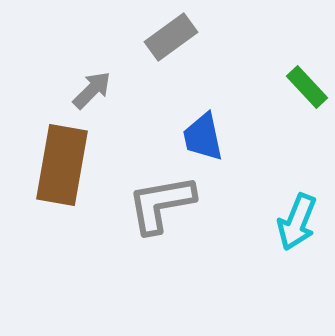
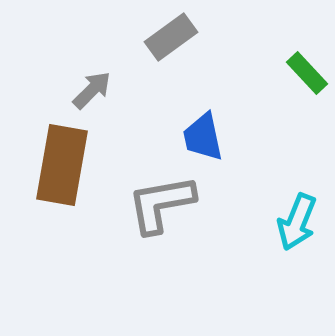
green rectangle: moved 14 px up
